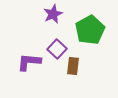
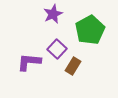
brown rectangle: rotated 24 degrees clockwise
